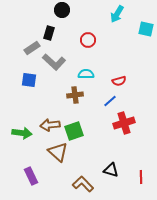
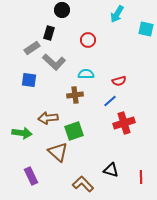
brown arrow: moved 2 px left, 7 px up
